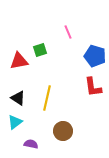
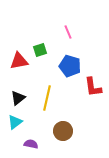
blue pentagon: moved 25 px left, 10 px down
black triangle: rotated 49 degrees clockwise
